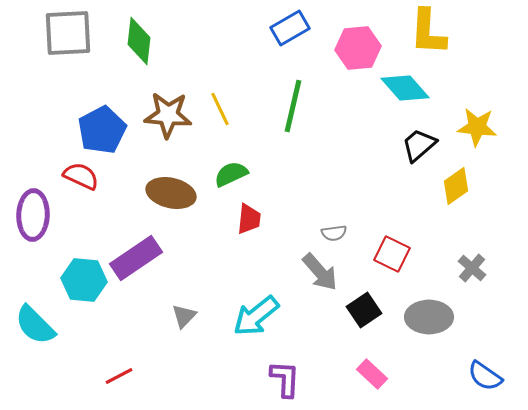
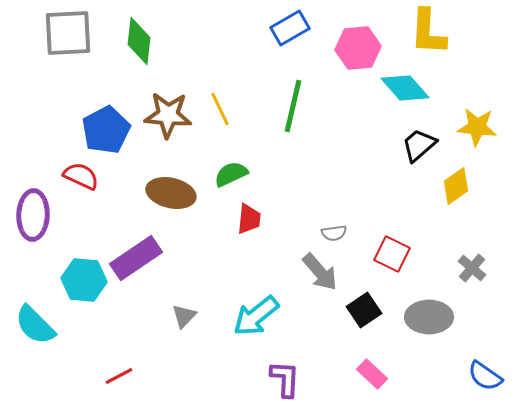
blue pentagon: moved 4 px right
